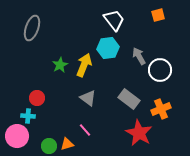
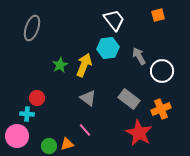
white circle: moved 2 px right, 1 px down
cyan cross: moved 1 px left, 2 px up
